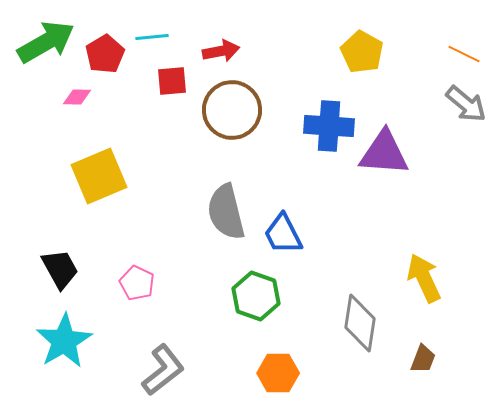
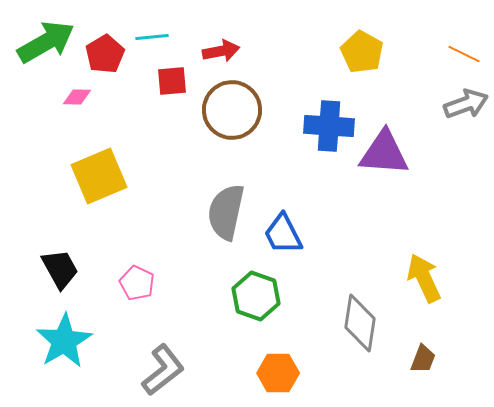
gray arrow: rotated 60 degrees counterclockwise
gray semicircle: rotated 26 degrees clockwise
